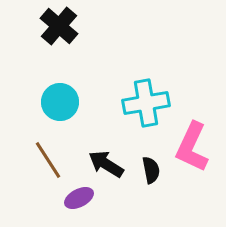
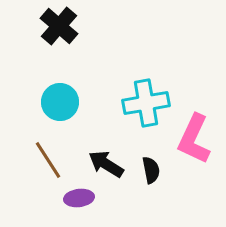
pink L-shape: moved 2 px right, 8 px up
purple ellipse: rotated 20 degrees clockwise
